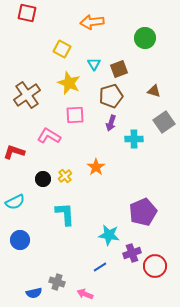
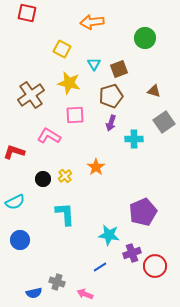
yellow star: rotated 10 degrees counterclockwise
brown cross: moved 4 px right
